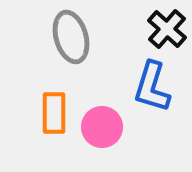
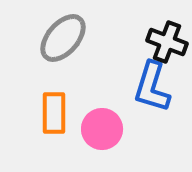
black cross: moved 13 px down; rotated 21 degrees counterclockwise
gray ellipse: moved 8 px left, 1 px down; rotated 57 degrees clockwise
pink circle: moved 2 px down
